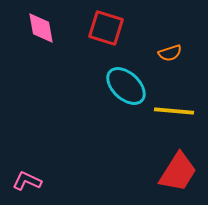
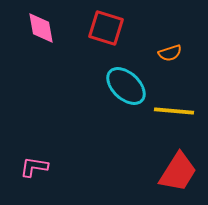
pink L-shape: moved 7 px right, 14 px up; rotated 16 degrees counterclockwise
